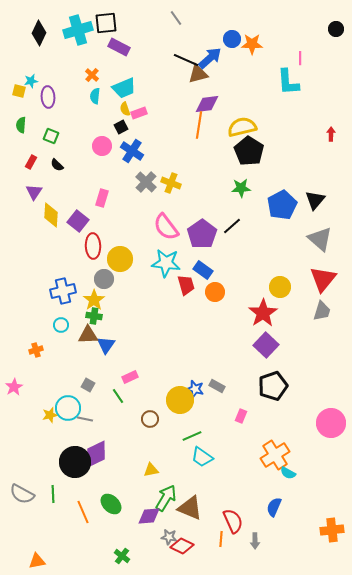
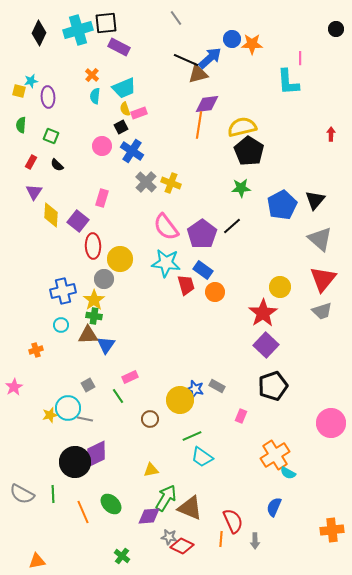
gray trapezoid at (322, 311): rotated 55 degrees clockwise
gray square at (88, 385): rotated 32 degrees clockwise
